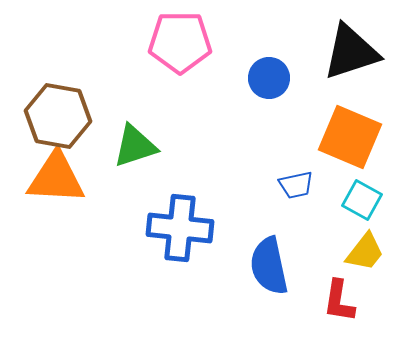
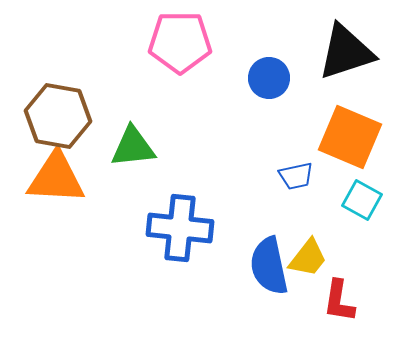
black triangle: moved 5 px left
green triangle: moved 2 px left, 1 px down; rotated 12 degrees clockwise
blue trapezoid: moved 9 px up
yellow trapezoid: moved 57 px left, 6 px down
